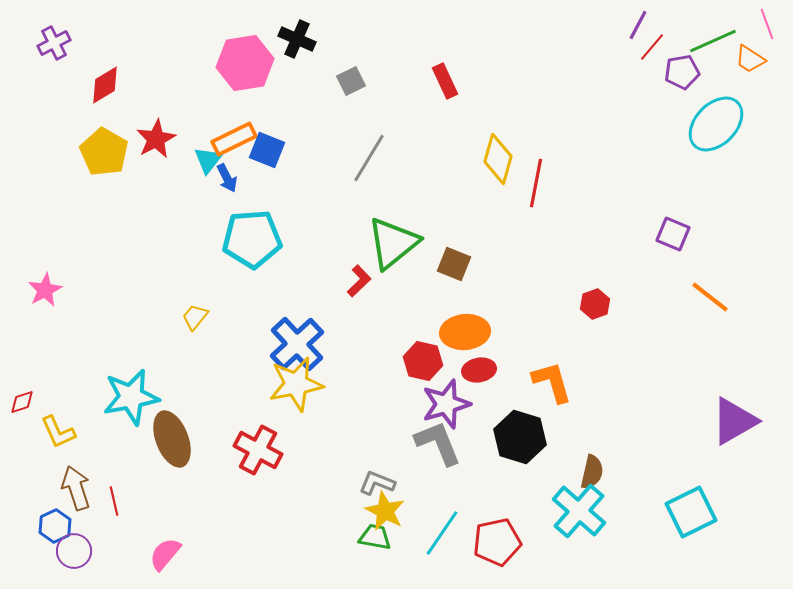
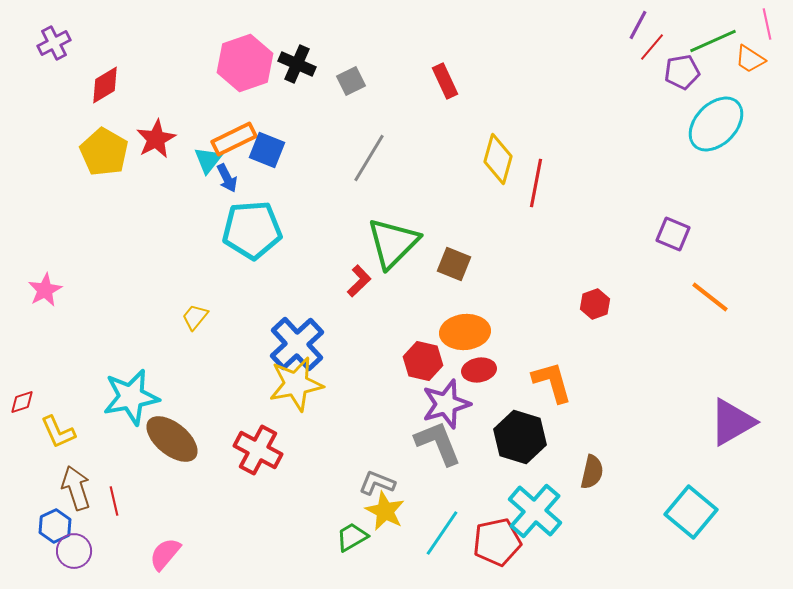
pink line at (767, 24): rotated 8 degrees clockwise
black cross at (297, 39): moved 25 px down
pink hexagon at (245, 63): rotated 10 degrees counterclockwise
cyan pentagon at (252, 239): moved 9 px up
green triangle at (393, 243): rotated 6 degrees counterclockwise
purple triangle at (734, 421): moved 2 px left, 1 px down
brown ellipse at (172, 439): rotated 30 degrees counterclockwise
cyan cross at (579, 511): moved 44 px left
cyan square at (691, 512): rotated 24 degrees counterclockwise
green trapezoid at (375, 537): moved 23 px left; rotated 40 degrees counterclockwise
